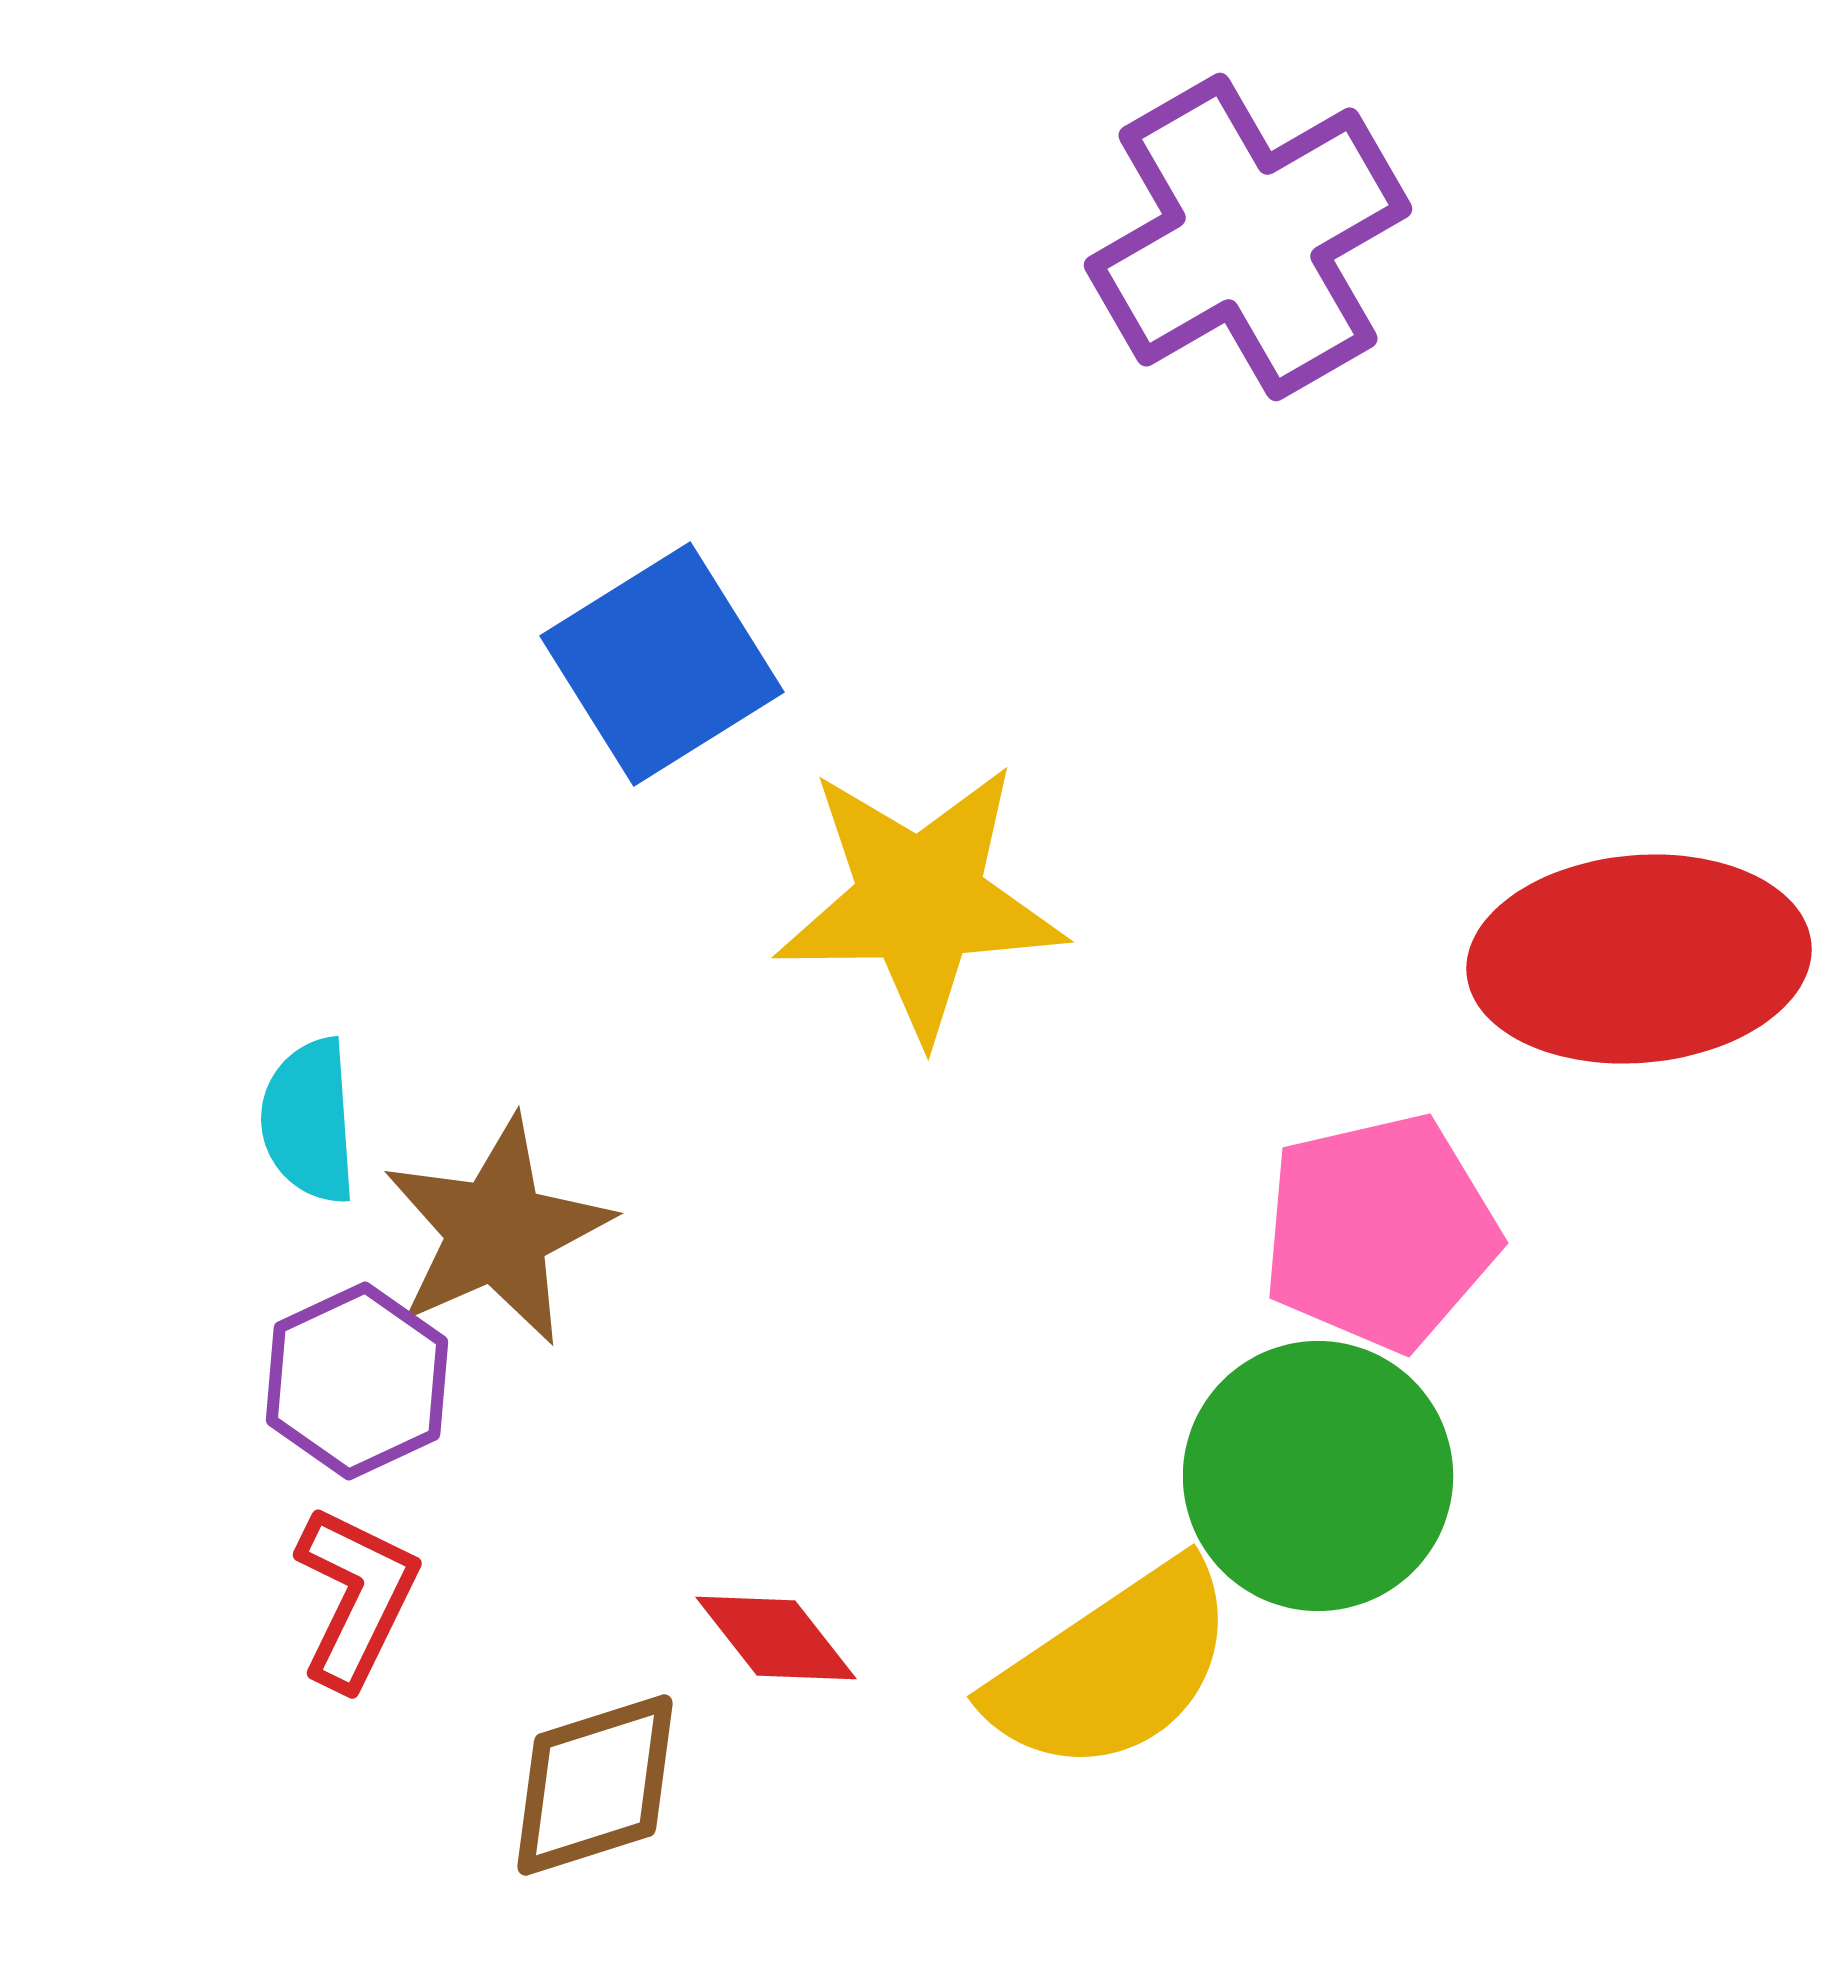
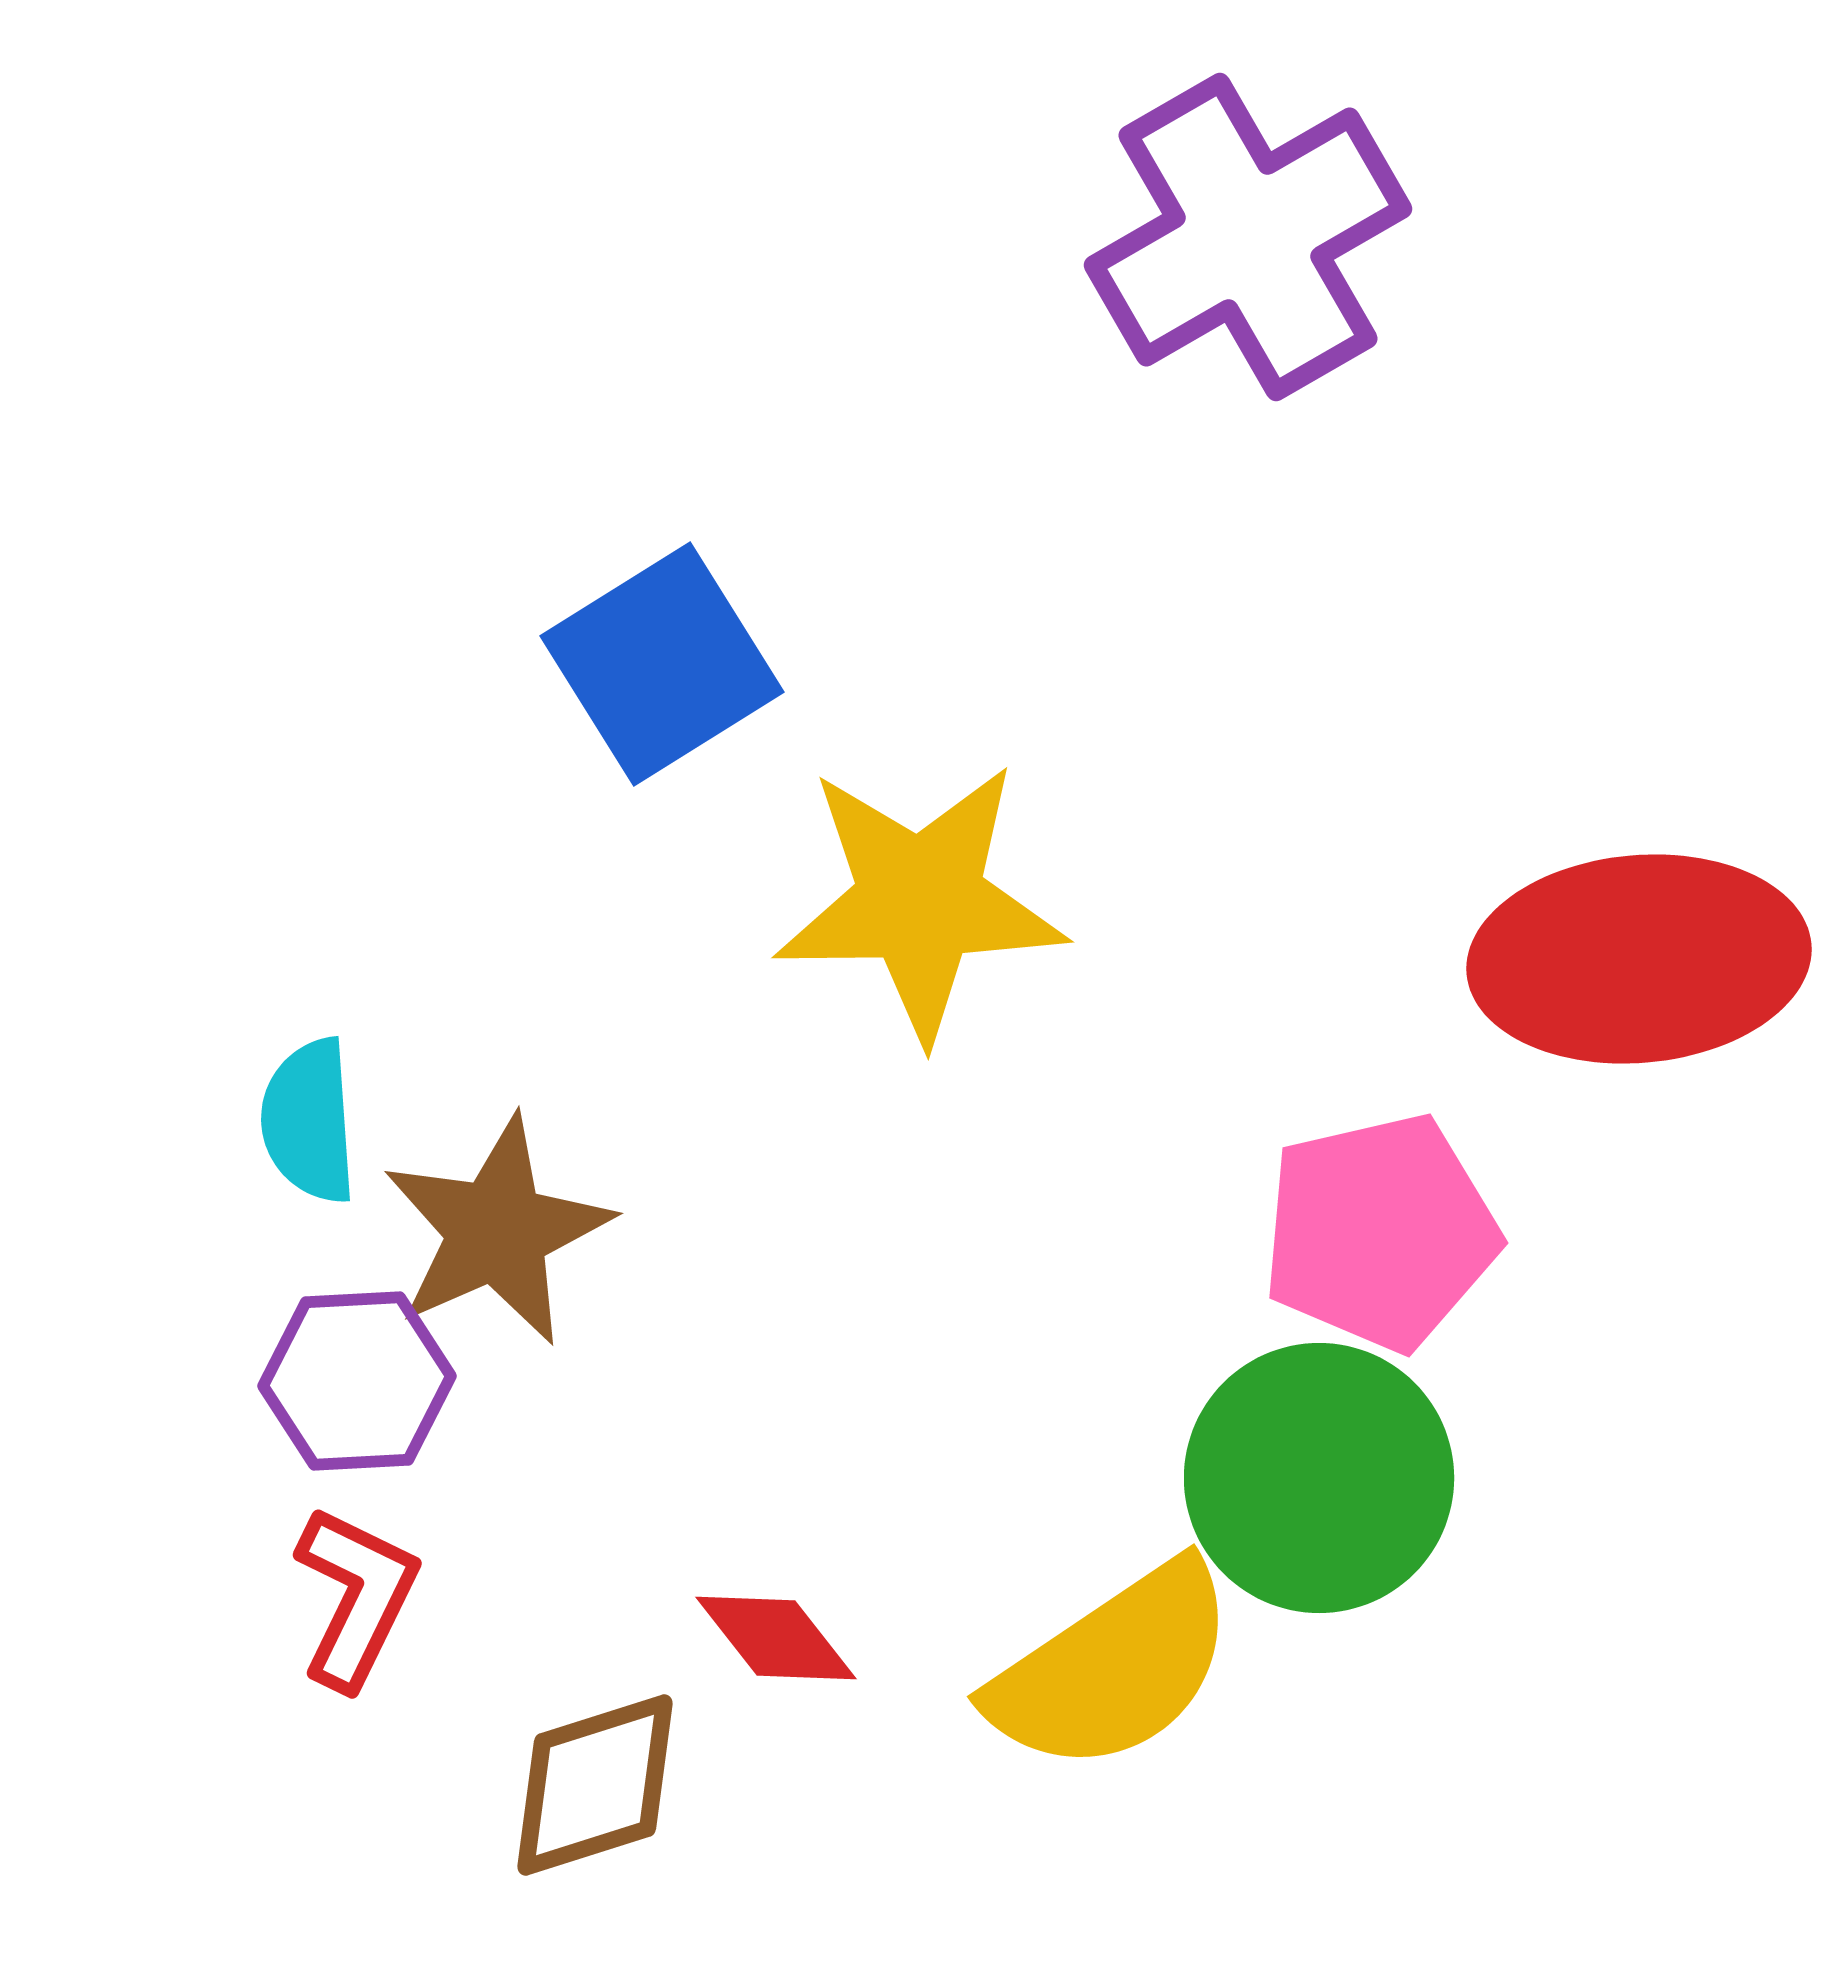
purple hexagon: rotated 22 degrees clockwise
green circle: moved 1 px right, 2 px down
